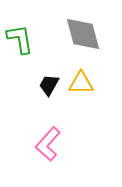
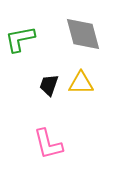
green L-shape: rotated 92 degrees counterclockwise
black trapezoid: rotated 10 degrees counterclockwise
pink L-shape: rotated 56 degrees counterclockwise
